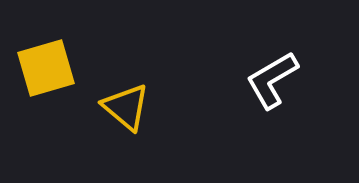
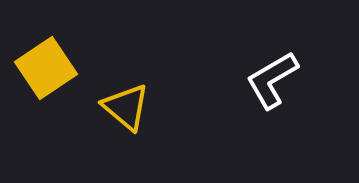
yellow square: rotated 18 degrees counterclockwise
